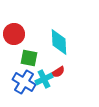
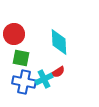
green square: moved 8 px left
blue cross: rotated 20 degrees counterclockwise
